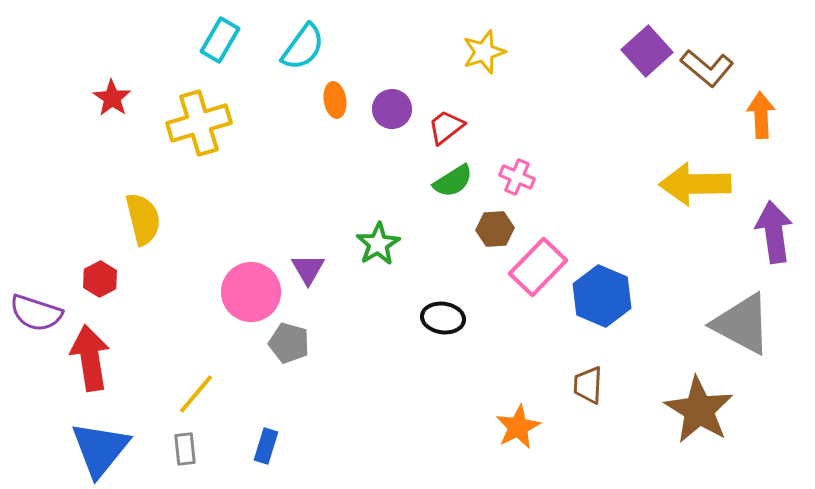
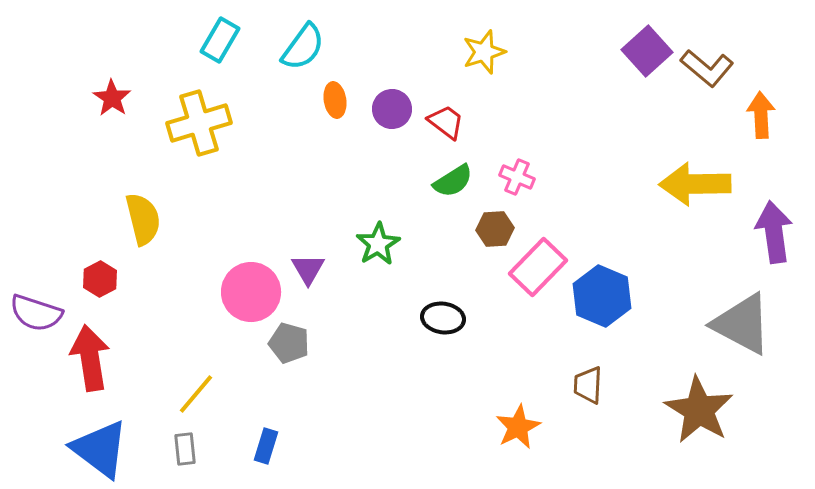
red trapezoid: moved 5 px up; rotated 75 degrees clockwise
blue triangle: rotated 32 degrees counterclockwise
